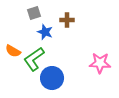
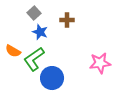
gray square: rotated 24 degrees counterclockwise
blue star: moved 5 px left
pink star: rotated 10 degrees counterclockwise
